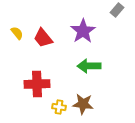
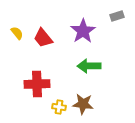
gray rectangle: moved 6 px down; rotated 32 degrees clockwise
